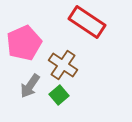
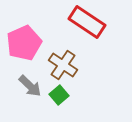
gray arrow: rotated 80 degrees counterclockwise
